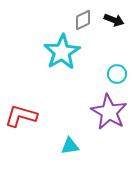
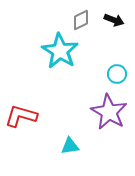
gray diamond: moved 2 px left
cyan star: moved 2 px left, 1 px up; rotated 9 degrees counterclockwise
